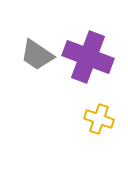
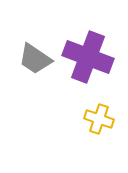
gray trapezoid: moved 2 px left, 4 px down
